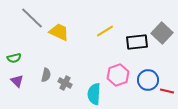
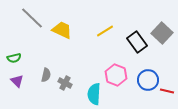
yellow trapezoid: moved 3 px right, 2 px up
black rectangle: rotated 60 degrees clockwise
pink hexagon: moved 2 px left; rotated 20 degrees counterclockwise
